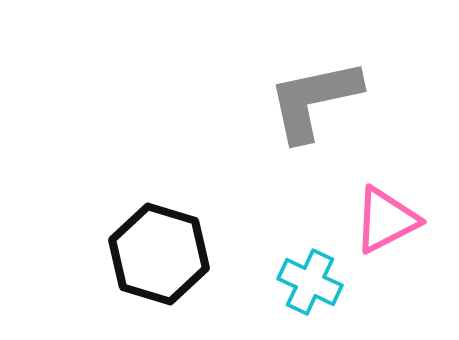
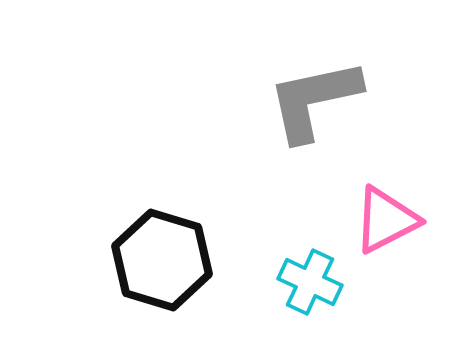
black hexagon: moved 3 px right, 6 px down
